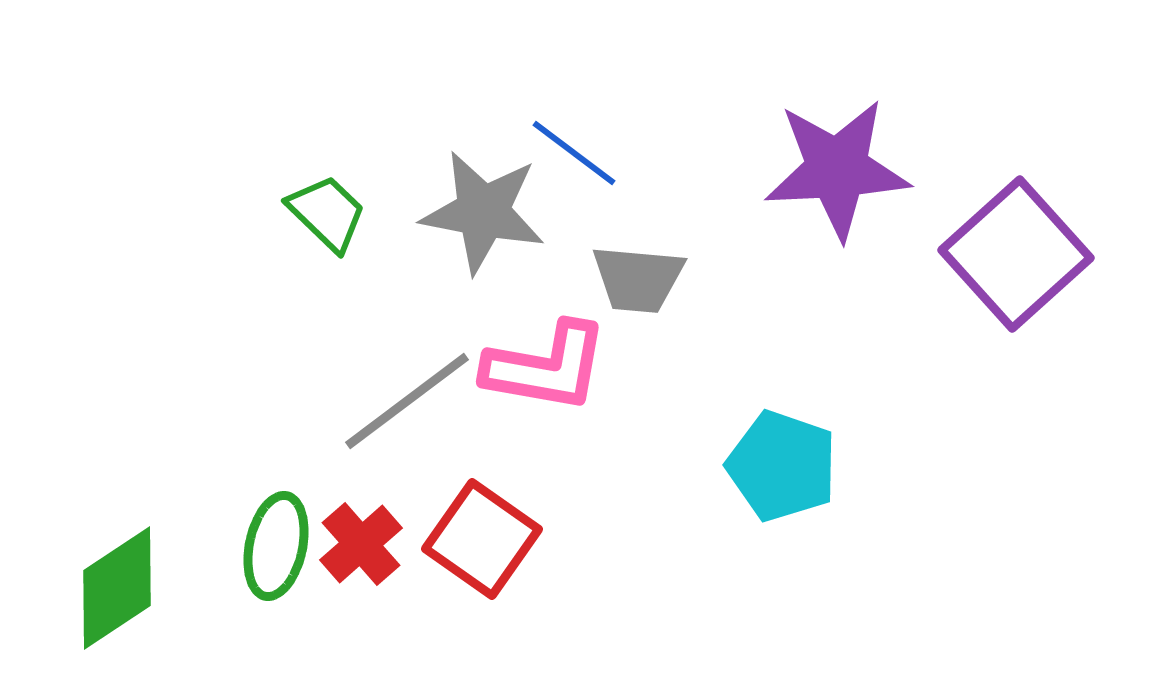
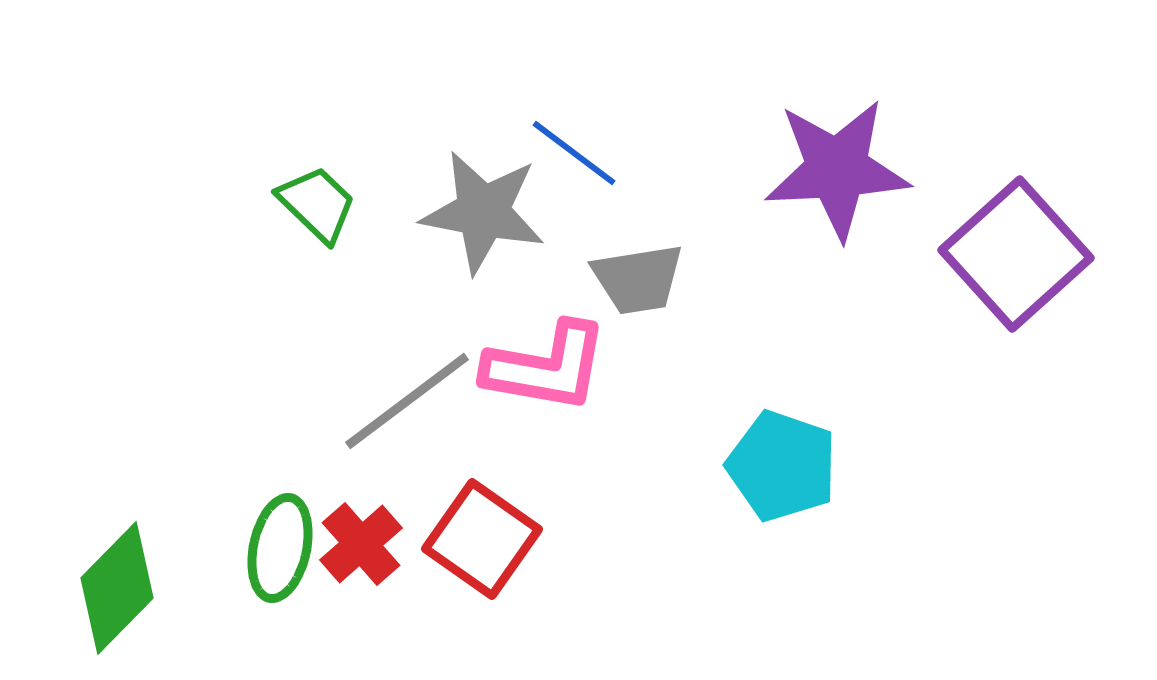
green trapezoid: moved 10 px left, 9 px up
gray trapezoid: rotated 14 degrees counterclockwise
green ellipse: moved 4 px right, 2 px down
green diamond: rotated 12 degrees counterclockwise
